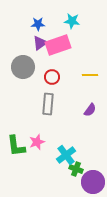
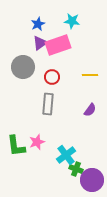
blue star: rotated 24 degrees counterclockwise
purple circle: moved 1 px left, 2 px up
